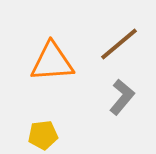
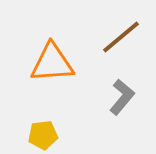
brown line: moved 2 px right, 7 px up
orange triangle: moved 1 px down
